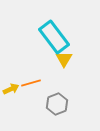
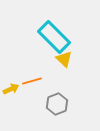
cyan rectangle: rotated 8 degrees counterclockwise
yellow triangle: rotated 18 degrees counterclockwise
orange line: moved 1 px right, 2 px up
